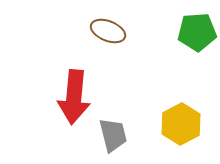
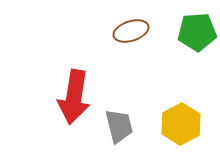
brown ellipse: moved 23 px right; rotated 40 degrees counterclockwise
red arrow: rotated 4 degrees clockwise
gray trapezoid: moved 6 px right, 9 px up
